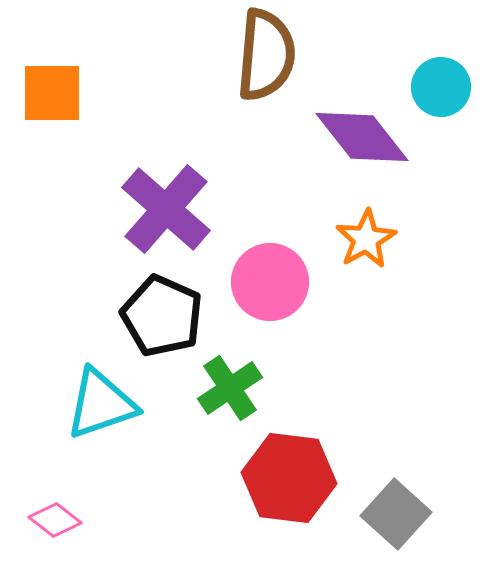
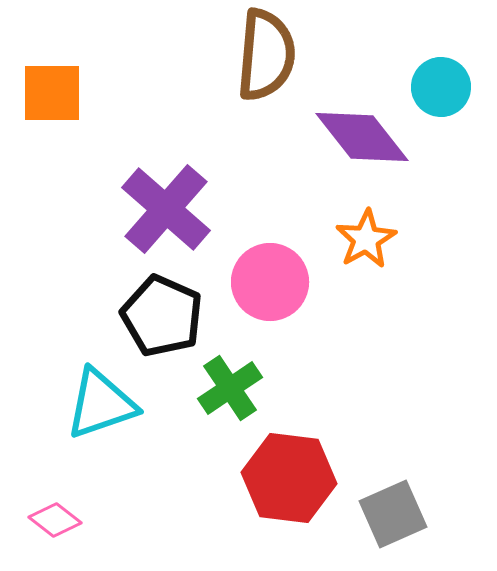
gray square: moved 3 px left; rotated 24 degrees clockwise
